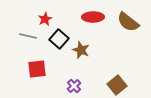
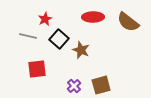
brown square: moved 16 px left; rotated 24 degrees clockwise
